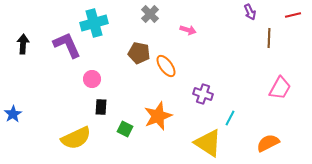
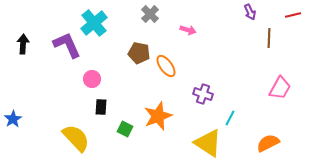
cyan cross: rotated 24 degrees counterclockwise
blue star: moved 5 px down
yellow semicircle: rotated 108 degrees counterclockwise
